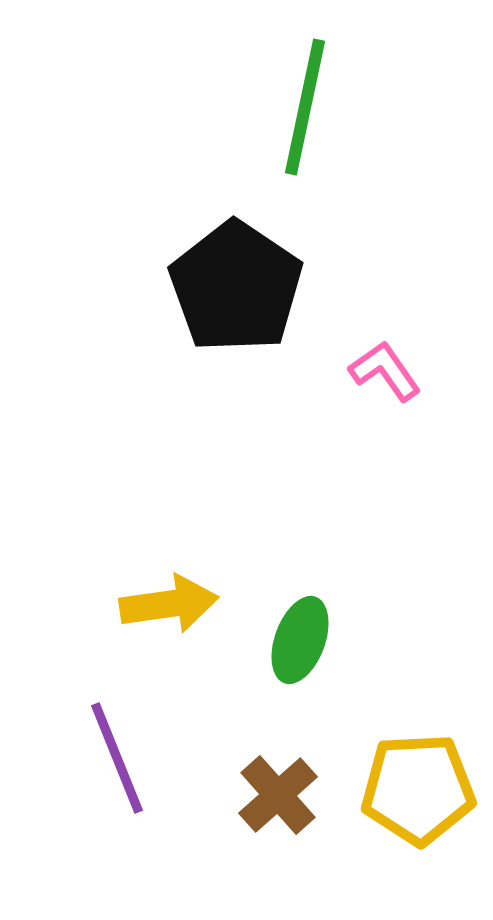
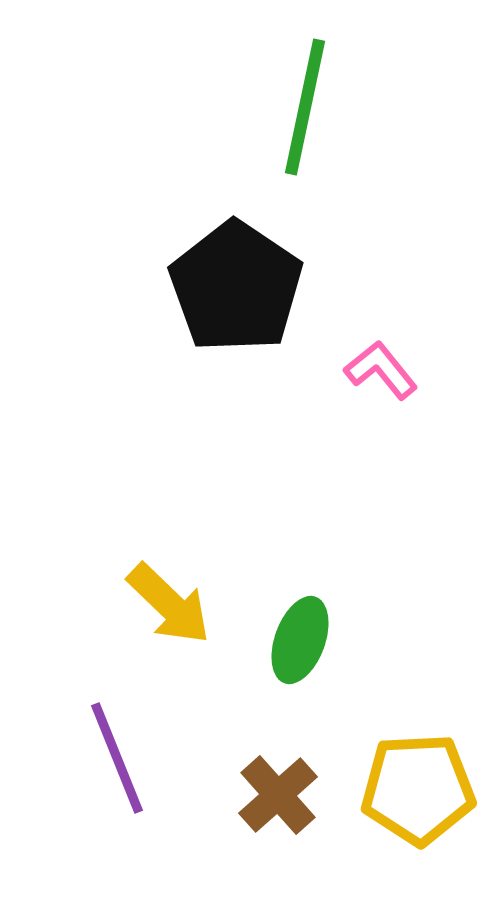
pink L-shape: moved 4 px left, 1 px up; rotated 4 degrees counterclockwise
yellow arrow: rotated 52 degrees clockwise
